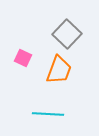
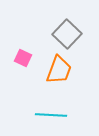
cyan line: moved 3 px right, 1 px down
